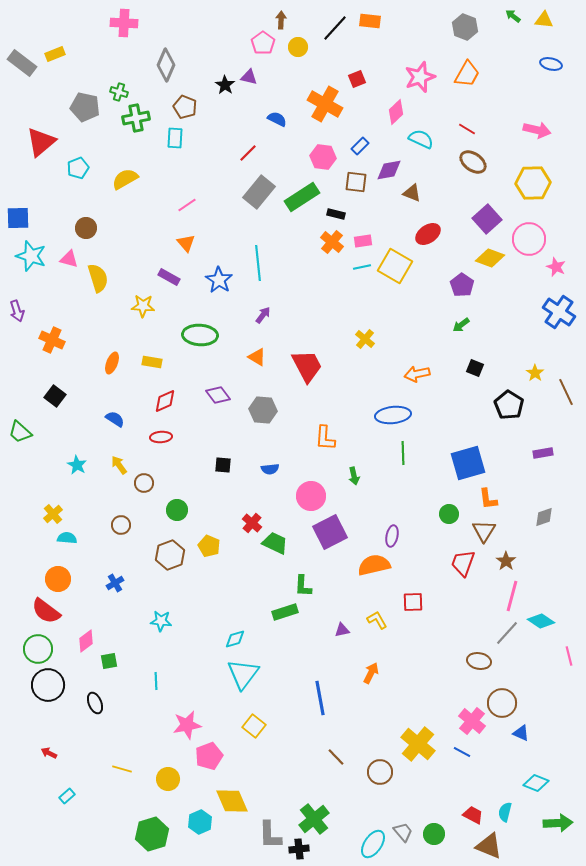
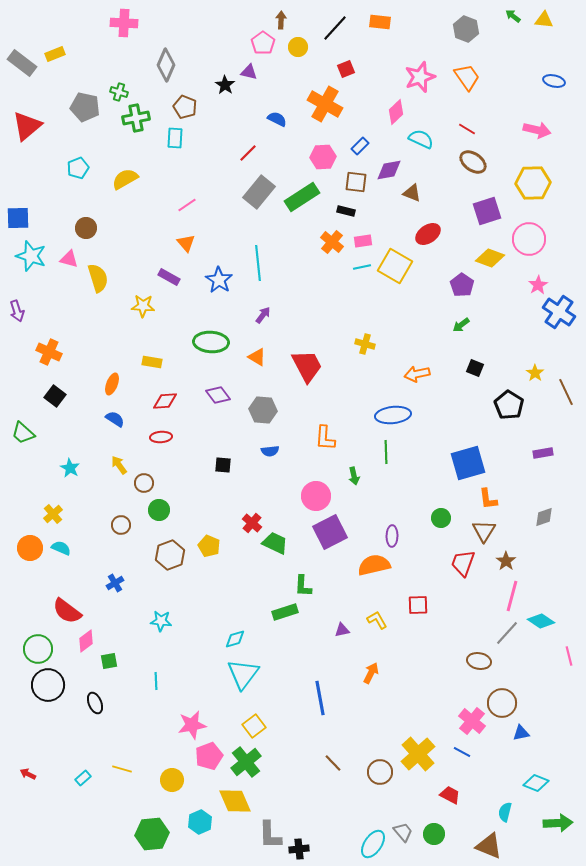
orange rectangle at (370, 21): moved 10 px right, 1 px down
gray hexagon at (465, 27): moved 1 px right, 2 px down
blue ellipse at (551, 64): moved 3 px right, 17 px down
orange trapezoid at (467, 74): moved 3 px down; rotated 64 degrees counterclockwise
purple triangle at (249, 77): moved 5 px up
red square at (357, 79): moved 11 px left, 10 px up
red triangle at (41, 142): moved 14 px left, 16 px up
pink hexagon at (323, 157): rotated 10 degrees counterclockwise
black rectangle at (336, 214): moved 10 px right, 3 px up
purple square at (487, 219): moved 8 px up; rotated 24 degrees clockwise
pink star at (556, 267): moved 18 px left, 18 px down; rotated 18 degrees clockwise
green ellipse at (200, 335): moved 11 px right, 7 px down
yellow cross at (365, 339): moved 5 px down; rotated 24 degrees counterclockwise
orange cross at (52, 340): moved 3 px left, 12 px down
orange ellipse at (112, 363): moved 21 px down
red diamond at (165, 401): rotated 20 degrees clockwise
green trapezoid at (20, 432): moved 3 px right, 1 px down
green line at (403, 453): moved 17 px left, 1 px up
cyan star at (77, 465): moved 7 px left, 3 px down
blue semicircle at (270, 469): moved 18 px up
pink circle at (311, 496): moved 5 px right
green circle at (177, 510): moved 18 px left
green circle at (449, 514): moved 8 px left, 4 px down
purple ellipse at (392, 536): rotated 10 degrees counterclockwise
cyan semicircle at (67, 538): moved 6 px left, 10 px down; rotated 18 degrees clockwise
orange circle at (58, 579): moved 28 px left, 31 px up
red square at (413, 602): moved 5 px right, 3 px down
red semicircle at (46, 611): moved 21 px right
pink star at (187, 725): moved 5 px right
yellow square at (254, 726): rotated 15 degrees clockwise
blue triangle at (521, 733): rotated 36 degrees counterclockwise
yellow cross at (418, 744): moved 10 px down; rotated 8 degrees clockwise
red arrow at (49, 753): moved 21 px left, 21 px down
brown line at (336, 757): moved 3 px left, 6 px down
yellow circle at (168, 779): moved 4 px right, 1 px down
cyan rectangle at (67, 796): moved 16 px right, 18 px up
yellow diamond at (232, 801): moved 3 px right
red trapezoid at (473, 815): moved 23 px left, 20 px up
green cross at (314, 819): moved 68 px left, 57 px up
green hexagon at (152, 834): rotated 12 degrees clockwise
